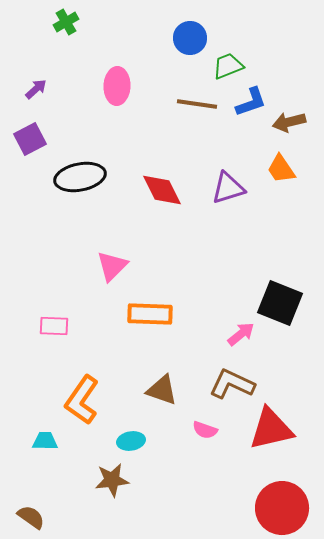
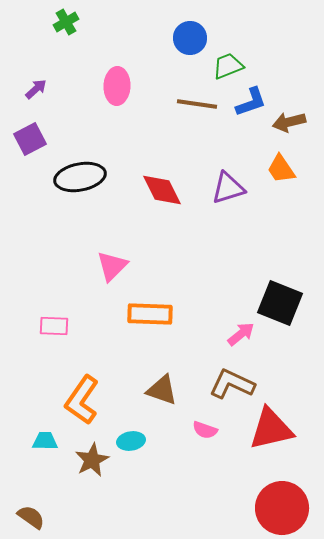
brown star: moved 20 px left, 20 px up; rotated 20 degrees counterclockwise
